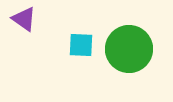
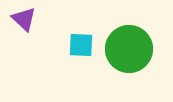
purple triangle: rotated 8 degrees clockwise
